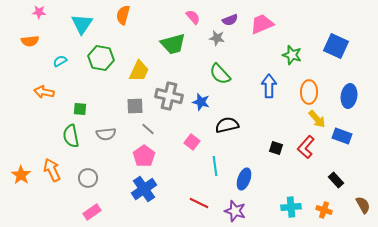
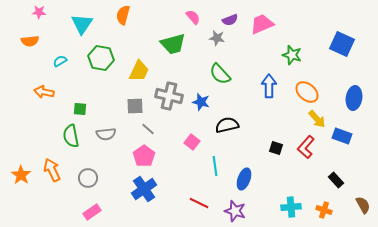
blue square at (336, 46): moved 6 px right, 2 px up
orange ellipse at (309, 92): moved 2 px left; rotated 50 degrees counterclockwise
blue ellipse at (349, 96): moved 5 px right, 2 px down
